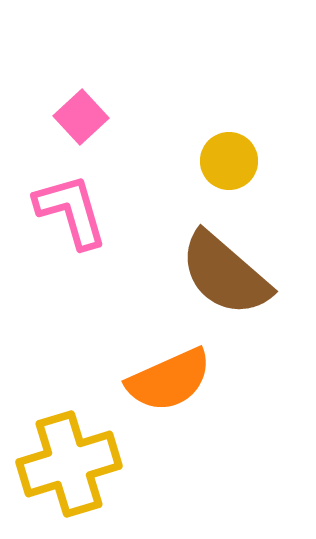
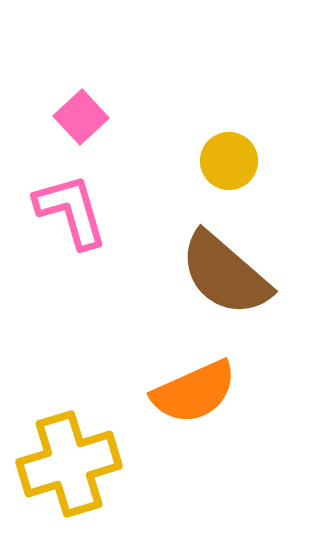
orange semicircle: moved 25 px right, 12 px down
